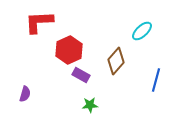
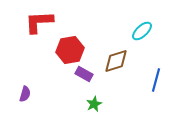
red hexagon: moved 1 px right; rotated 16 degrees clockwise
brown diamond: rotated 32 degrees clockwise
purple rectangle: moved 3 px right, 1 px up
green star: moved 4 px right, 1 px up; rotated 21 degrees counterclockwise
